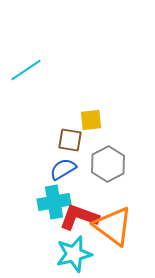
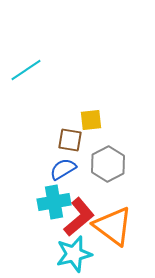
red L-shape: rotated 120 degrees clockwise
